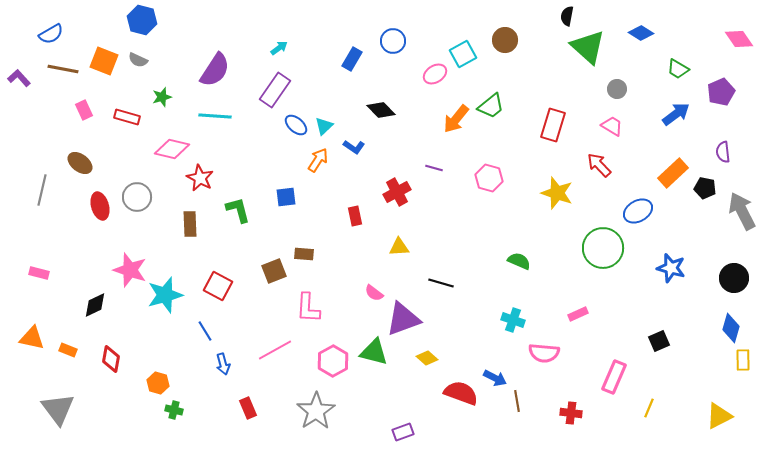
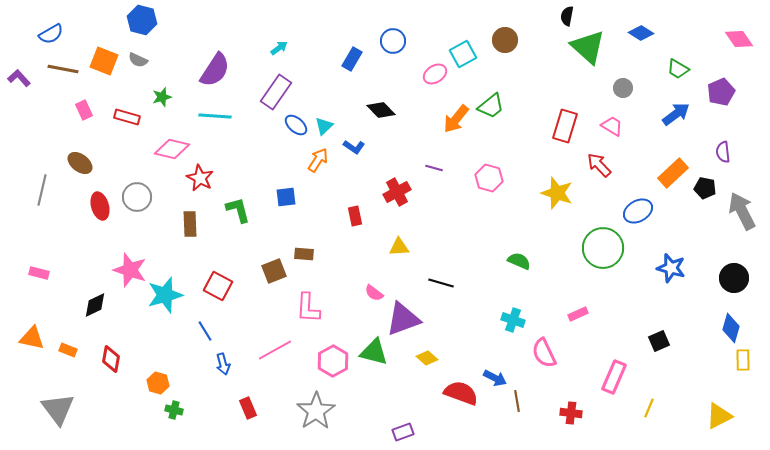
gray circle at (617, 89): moved 6 px right, 1 px up
purple rectangle at (275, 90): moved 1 px right, 2 px down
red rectangle at (553, 125): moved 12 px right, 1 px down
pink semicircle at (544, 353): rotated 60 degrees clockwise
